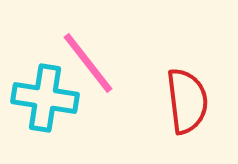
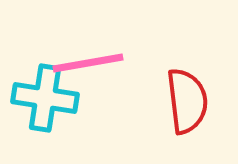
pink line: rotated 62 degrees counterclockwise
